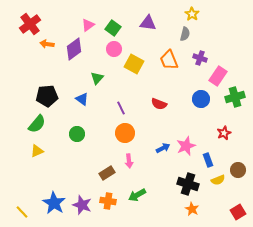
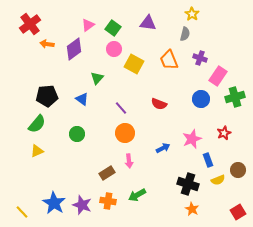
purple line: rotated 16 degrees counterclockwise
pink star: moved 6 px right, 7 px up
